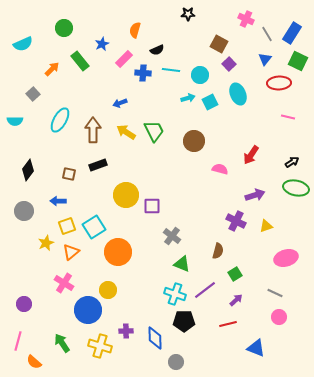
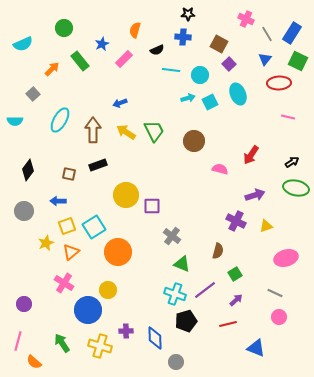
blue cross at (143, 73): moved 40 px right, 36 px up
black pentagon at (184, 321): moved 2 px right; rotated 15 degrees counterclockwise
